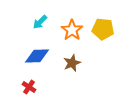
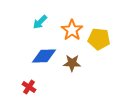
yellow pentagon: moved 4 px left, 10 px down
blue diamond: moved 7 px right
brown star: rotated 24 degrees clockwise
